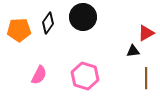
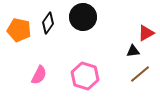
orange pentagon: rotated 15 degrees clockwise
brown line: moved 6 px left, 4 px up; rotated 50 degrees clockwise
